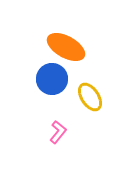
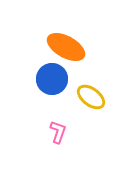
yellow ellipse: moved 1 px right; rotated 20 degrees counterclockwise
pink L-shape: rotated 20 degrees counterclockwise
